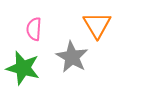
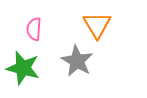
gray star: moved 5 px right, 4 px down
